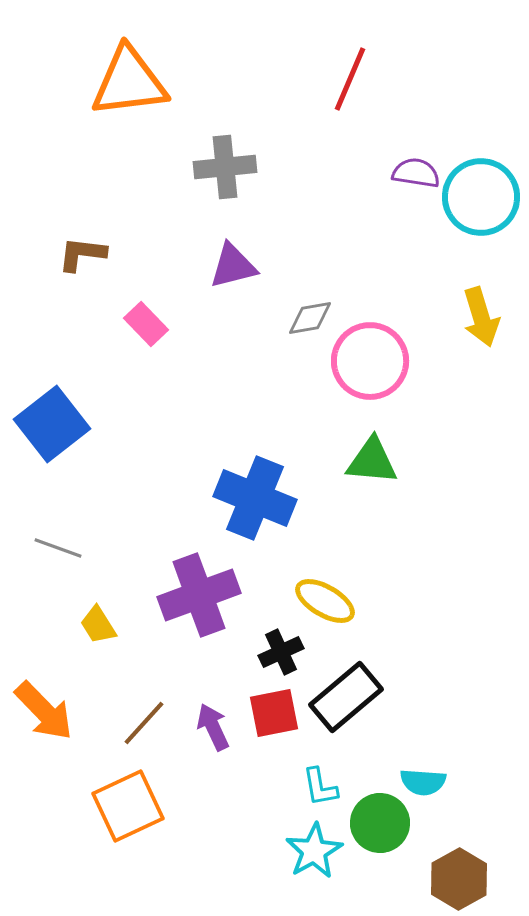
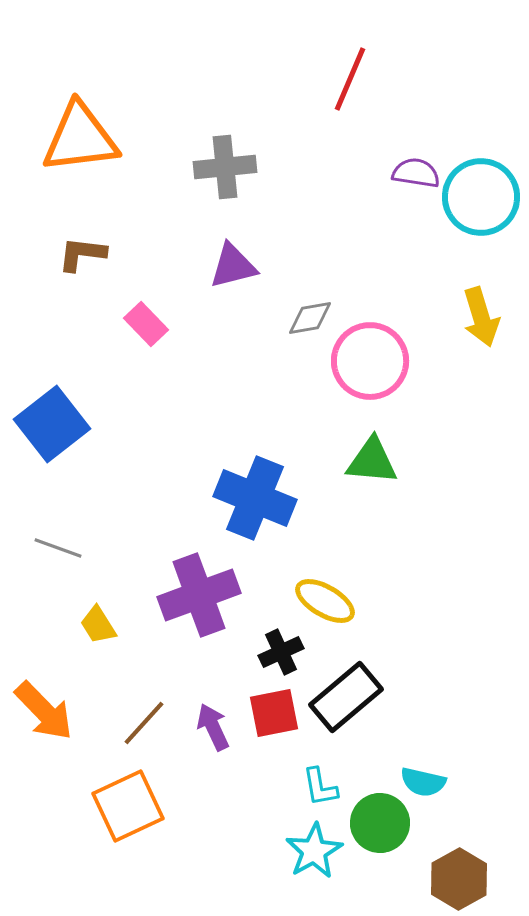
orange triangle: moved 49 px left, 56 px down
cyan semicircle: rotated 9 degrees clockwise
